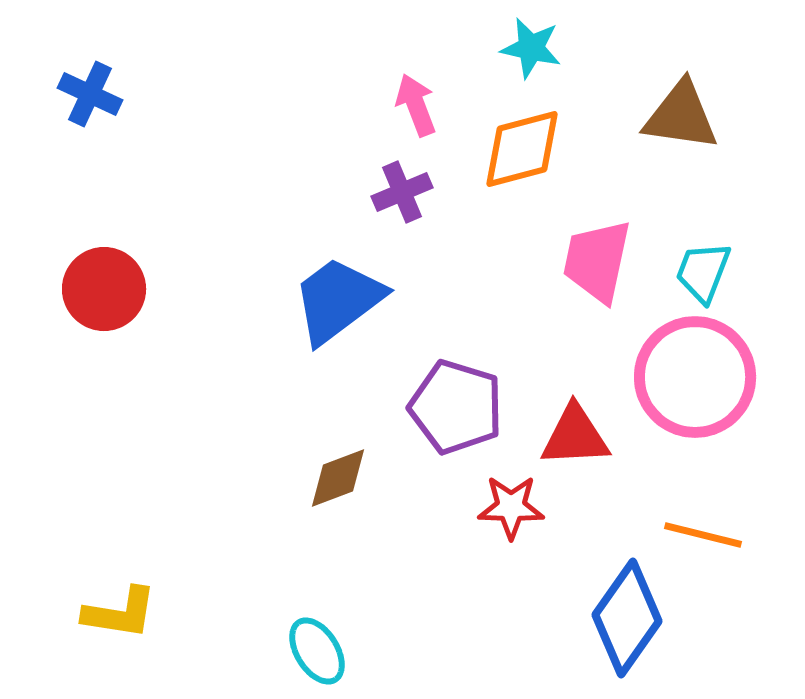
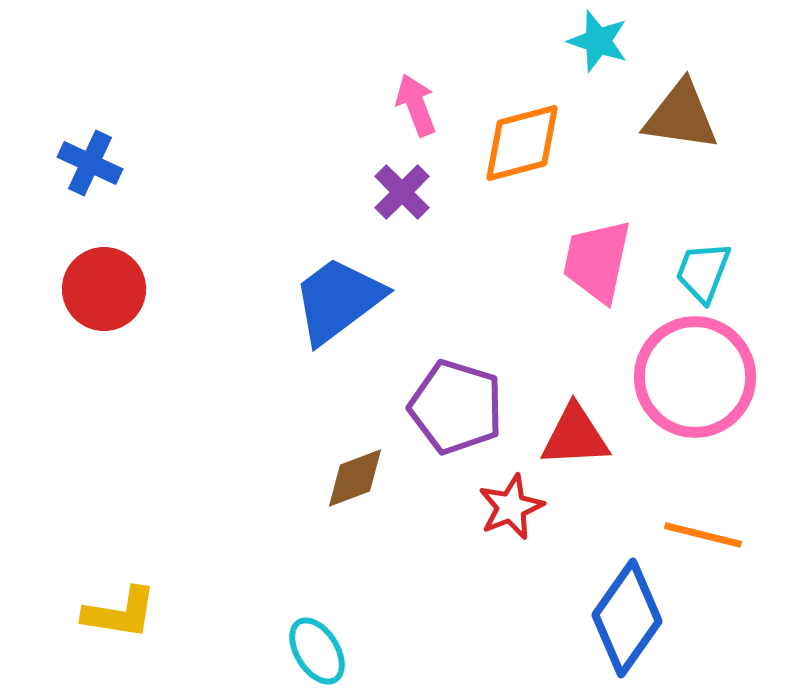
cyan star: moved 67 px right, 7 px up; rotated 6 degrees clockwise
blue cross: moved 69 px down
orange diamond: moved 6 px up
purple cross: rotated 22 degrees counterclockwise
brown diamond: moved 17 px right
red star: rotated 24 degrees counterclockwise
